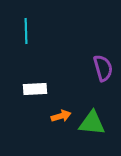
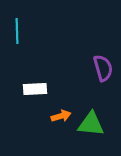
cyan line: moved 9 px left
green triangle: moved 1 px left, 1 px down
